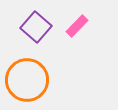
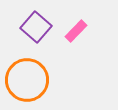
pink rectangle: moved 1 px left, 5 px down
